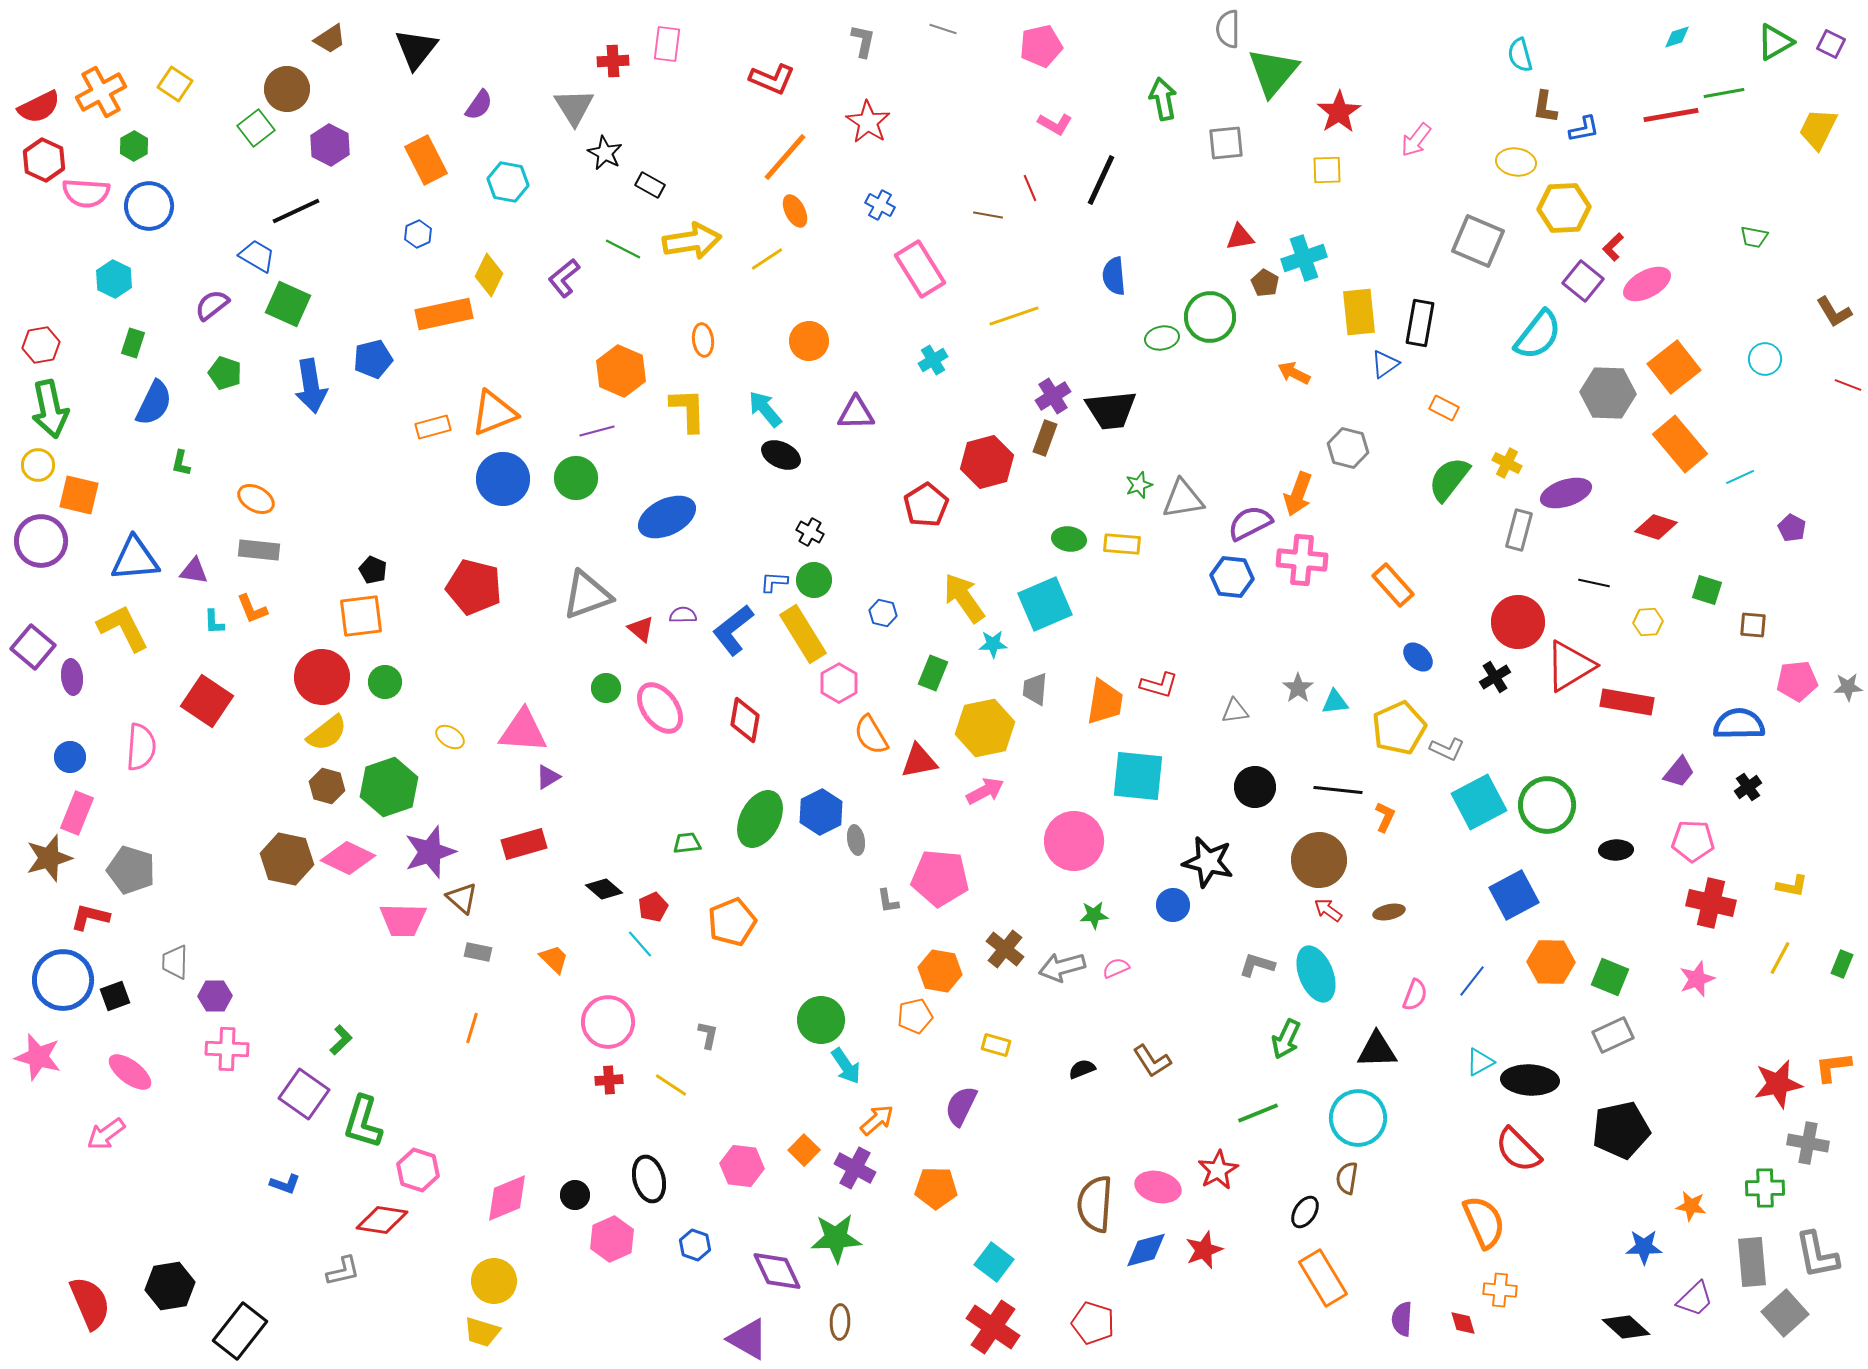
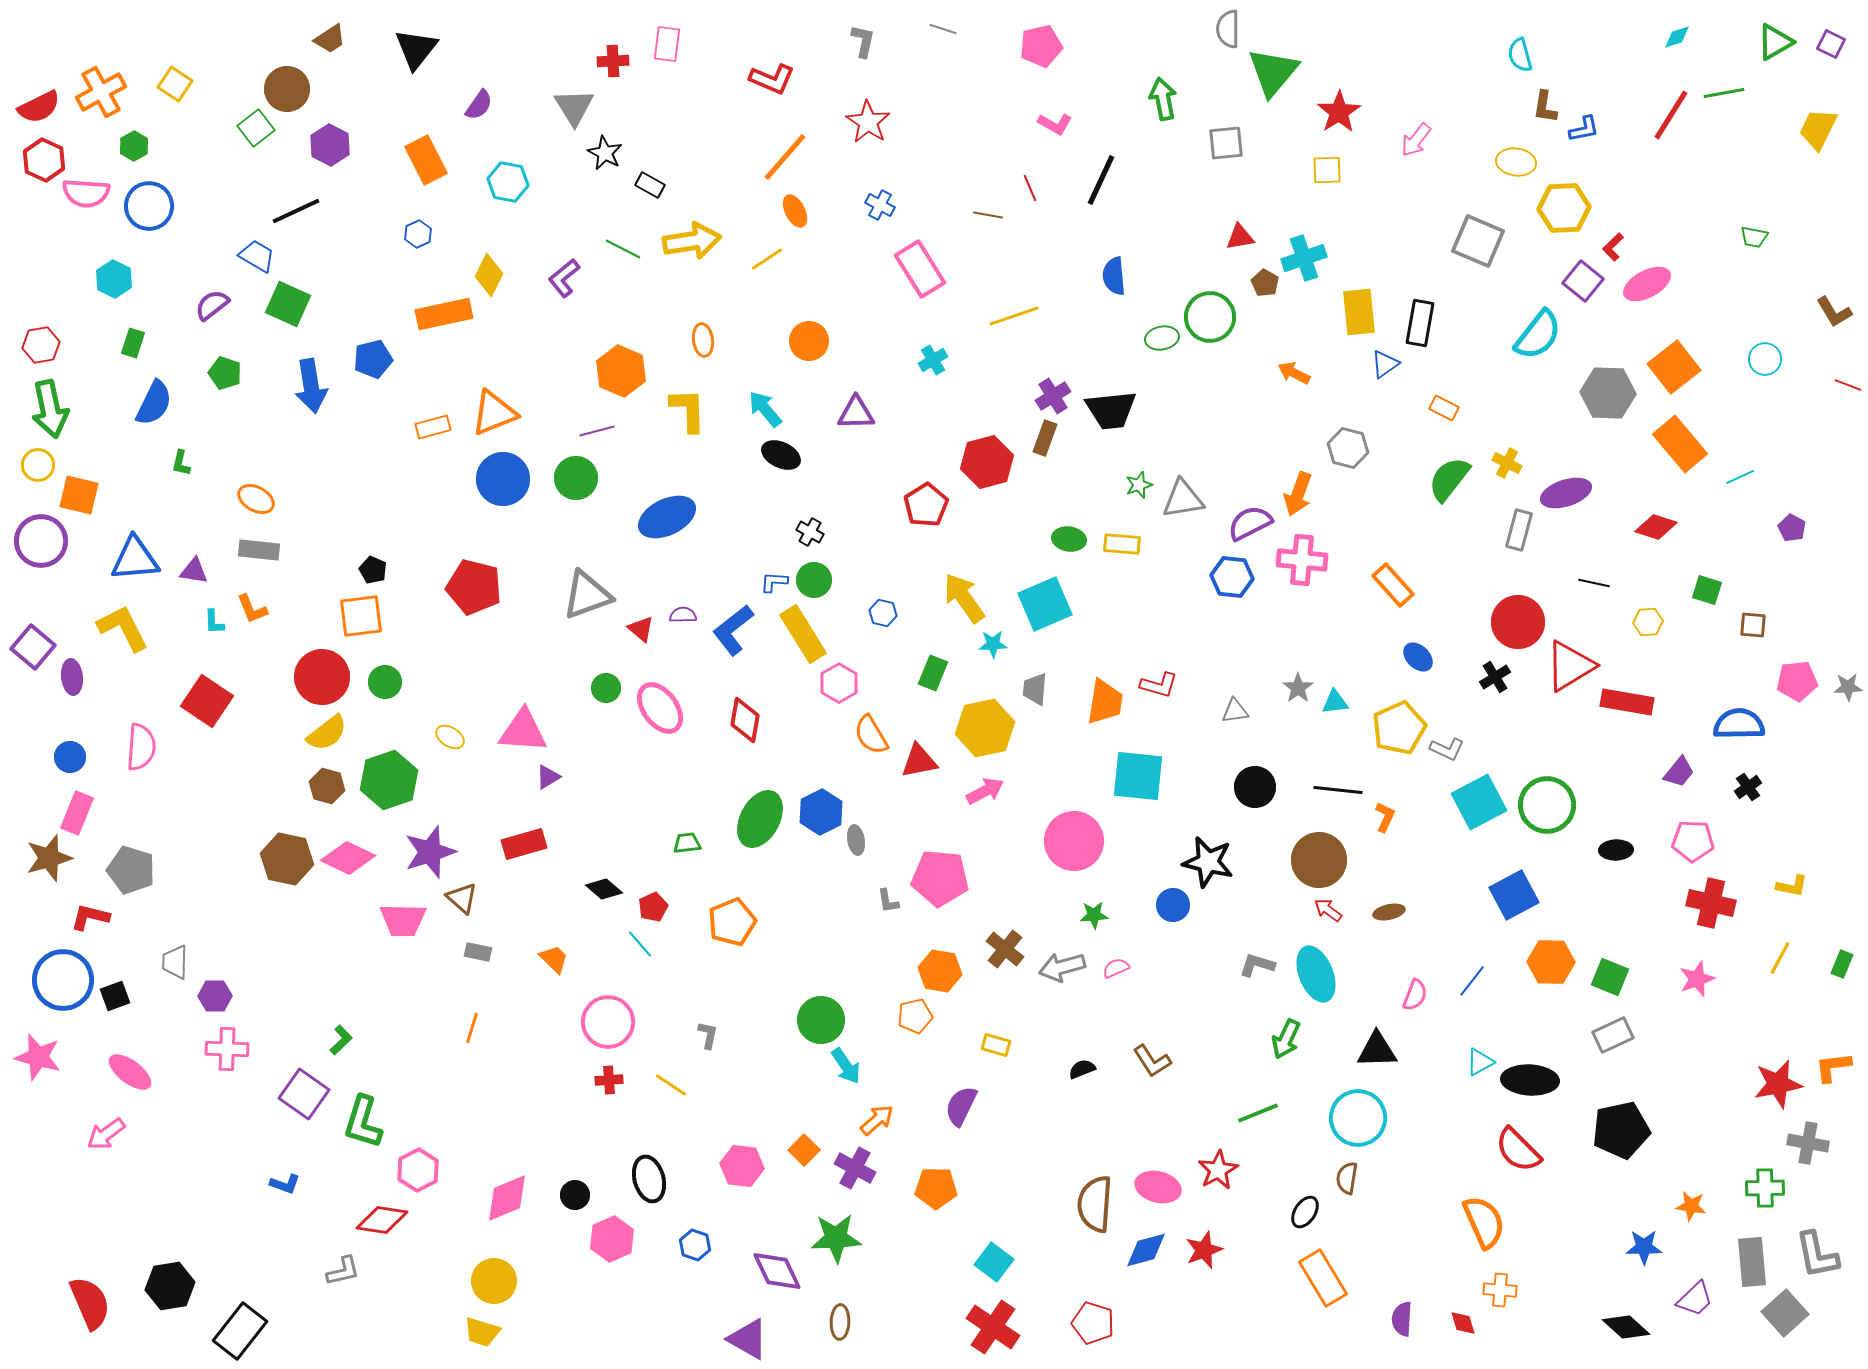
red line at (1671, 115): rotated 48 degrees counterclockwise
green hexagon at (389, 787): moved 7 px up
pink hexagon at (418, 1170): rotated 15 degrees clockwise
